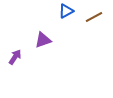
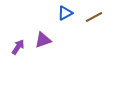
blue triangle: moved 1 px left, 2 px down
purple arrow: moved 3 px right, 10 px up
